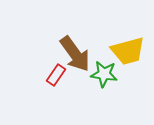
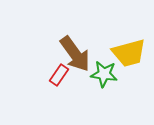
yellow trapezoid: moved 1 px right, 2 px down
red rectangle: moved 3 px right
